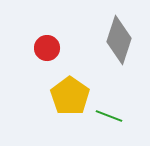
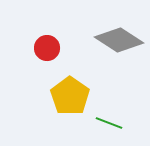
gray diamond: rotated 75 degrees counterclockwise
green line: moved 7 px down
